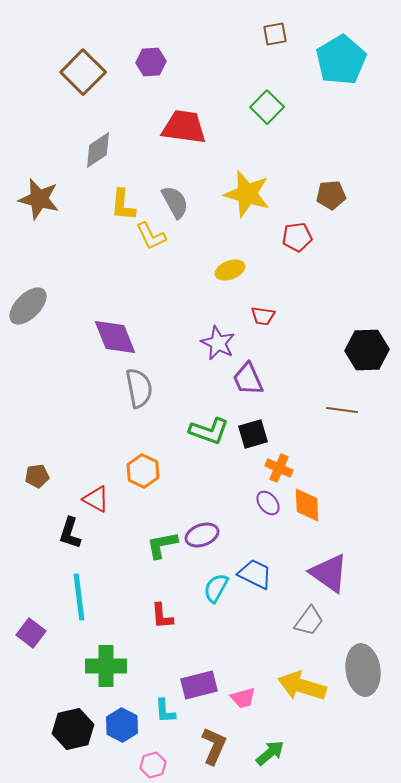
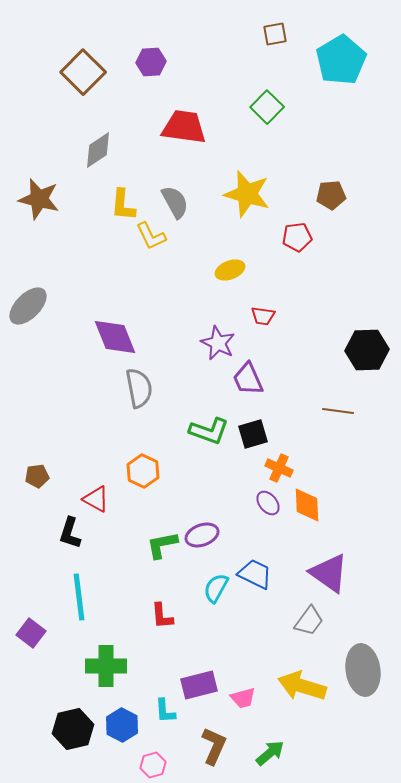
brown line at (342, 410): moved 4 px left, 1 px down
